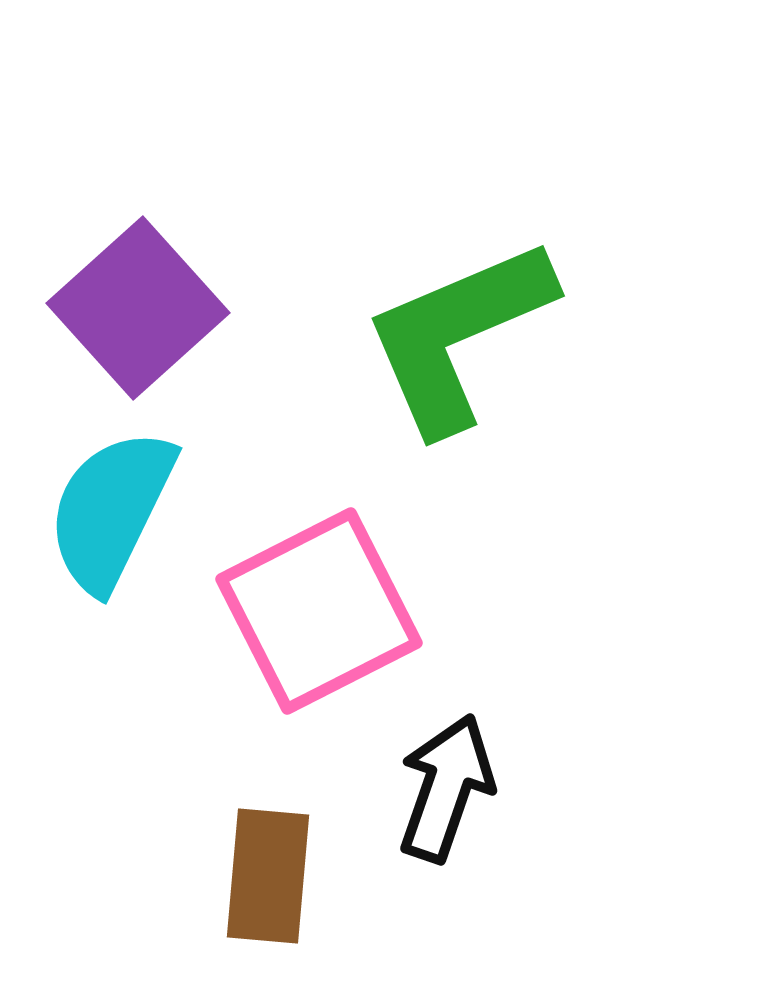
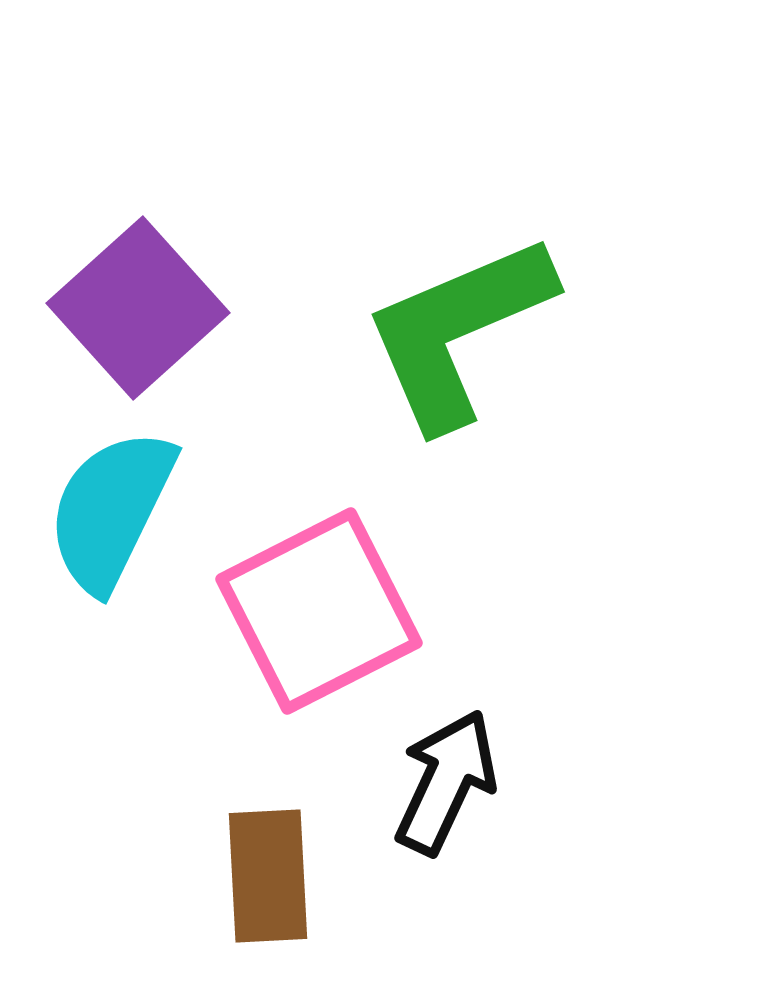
green L-shape: moved 4 px up
black arrow: moved 6 px up; rotated 6 degrees clockwise
brown rectangle: rotated 8 degrees counterclockwise
